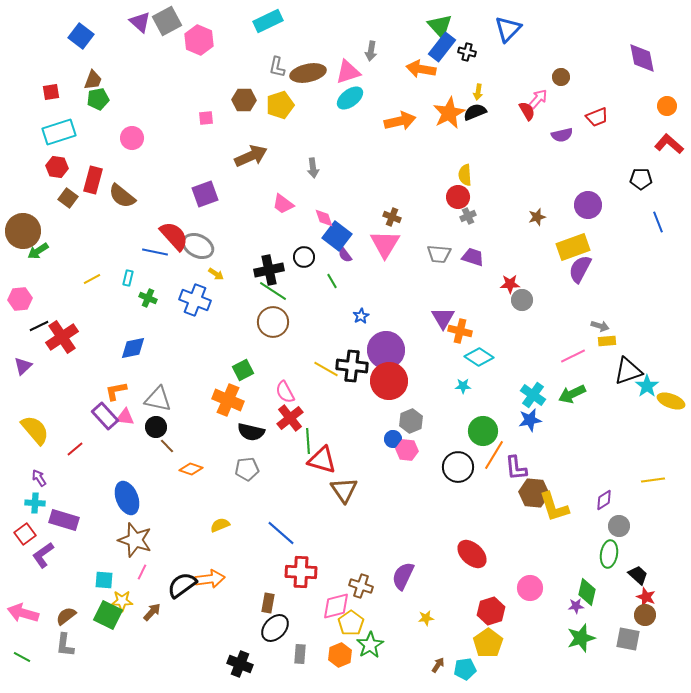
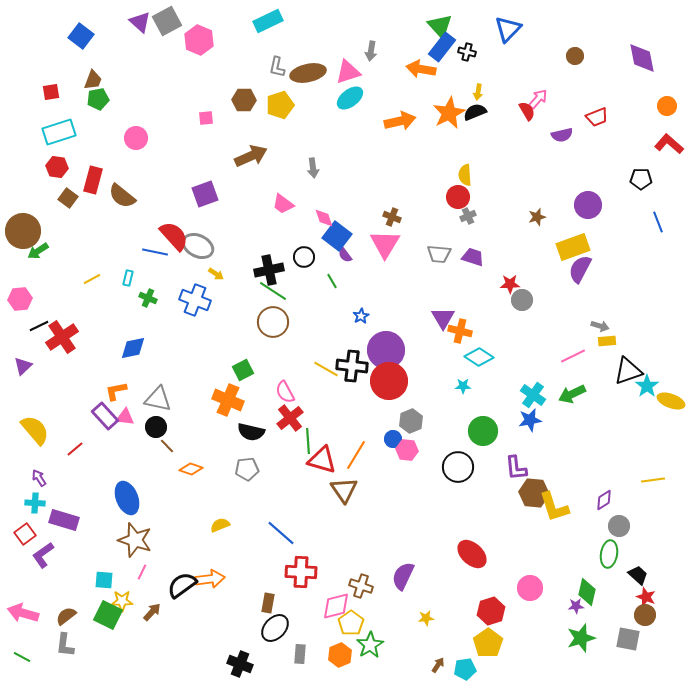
brown circle at (561, 77): moved 14 px right, 21 px up
pink circle at (132, 138): moved 4 px right
orange line at (494, 455): moved 138 px left
